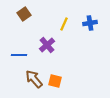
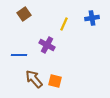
blue cross: moved 2 px right, 5 px up
purple cross: rotated 21 degrees counterclockwise
